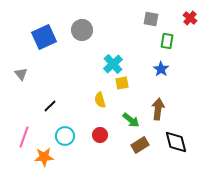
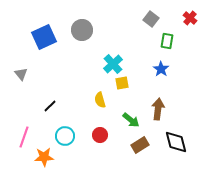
gray square: rotated 28 degrees clockwise
